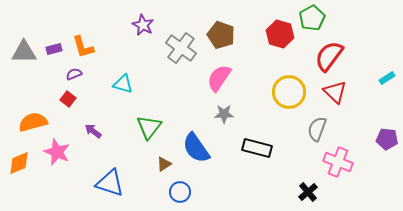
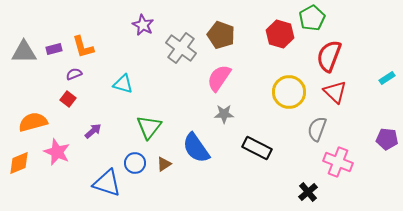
red semicircle: rotated 16 degrees counterclockwise
purple arrow: rotated 102 degrees clockwise
black rectangle: rotated 12 degrees clockwise
blue triangle: moved 3 px left
blue circle: moved 45 px left, 29 px up
